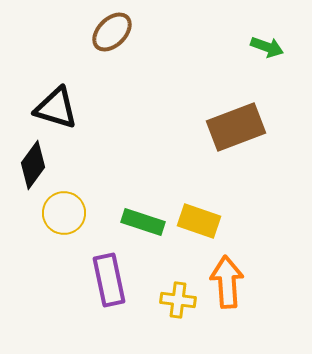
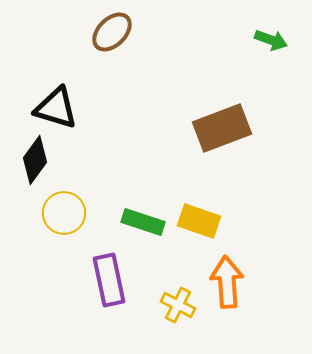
green arrow: moved 4 px right, 7 px up
brown rectangle: moved 14 px left, 1 px down
black diamond: moved 2 px right, 5 px up
yellow cross: moved 5 px down; rotated 20 degrees clockwise
